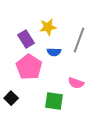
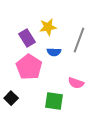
purple rectangle: moved 1 px right, 1 px up
